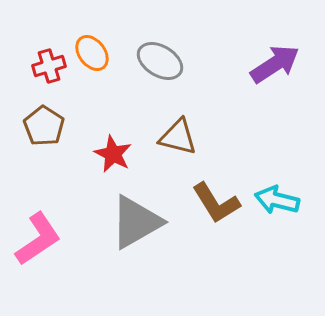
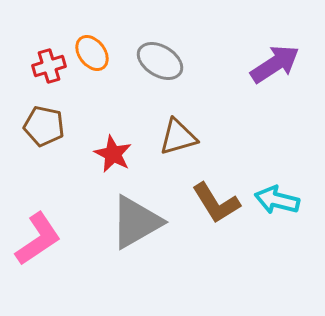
brown pentagon: rotated 21 degrees counterclockwise
brown triangle: rotated 30 degrees counterclockwise
